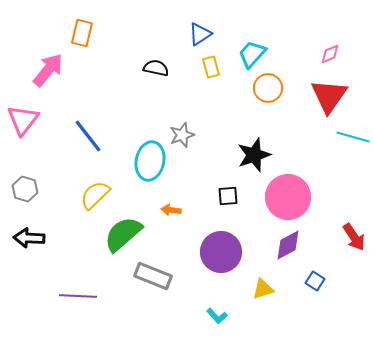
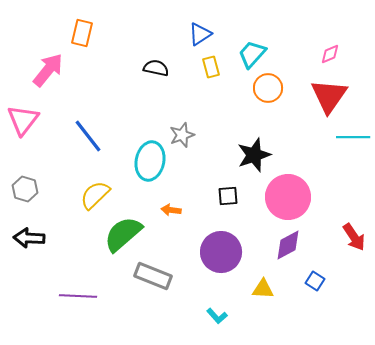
cyan line: rotated 16 degrees counterclockwise
yellow triangle: rotated 20 degrees clockwise
